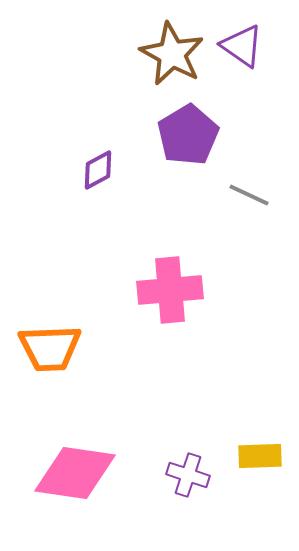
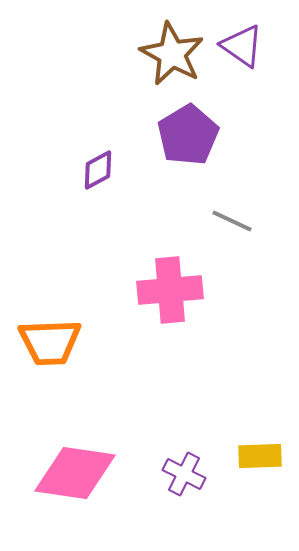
gray line: moved 17 px left, 26 px down
orange trapezoid: moved 6 px up
purple cross: moved 4 px left, 1 px up; rotated 9 degrees clockwise
